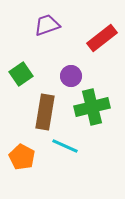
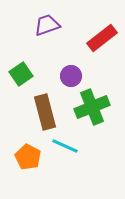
green cross: rotated 8 degrees counterclockwise
brown rectangle: rotated 24 degrees counterclockwise
orange pentagon: moved 6 px right
